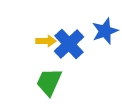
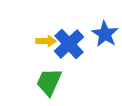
blue star: moved 3 px down; rotated 20 degrees counterclockwise
